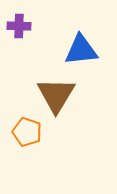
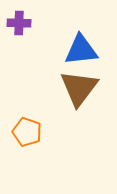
purple cross: moved 3 px up
brown triangle: moved 23 px right, 7 px up; rotated 6 degrees clockwise
